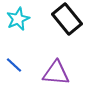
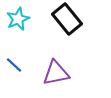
purple triangle: rotated 16 degrees counterclockwise
